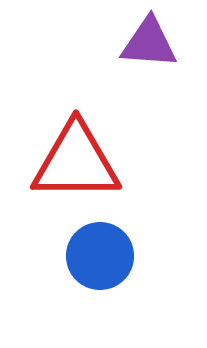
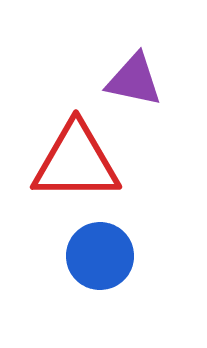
purple triangle: moved 15 px left, 37 px down; rotated 8 degrees clockwise
